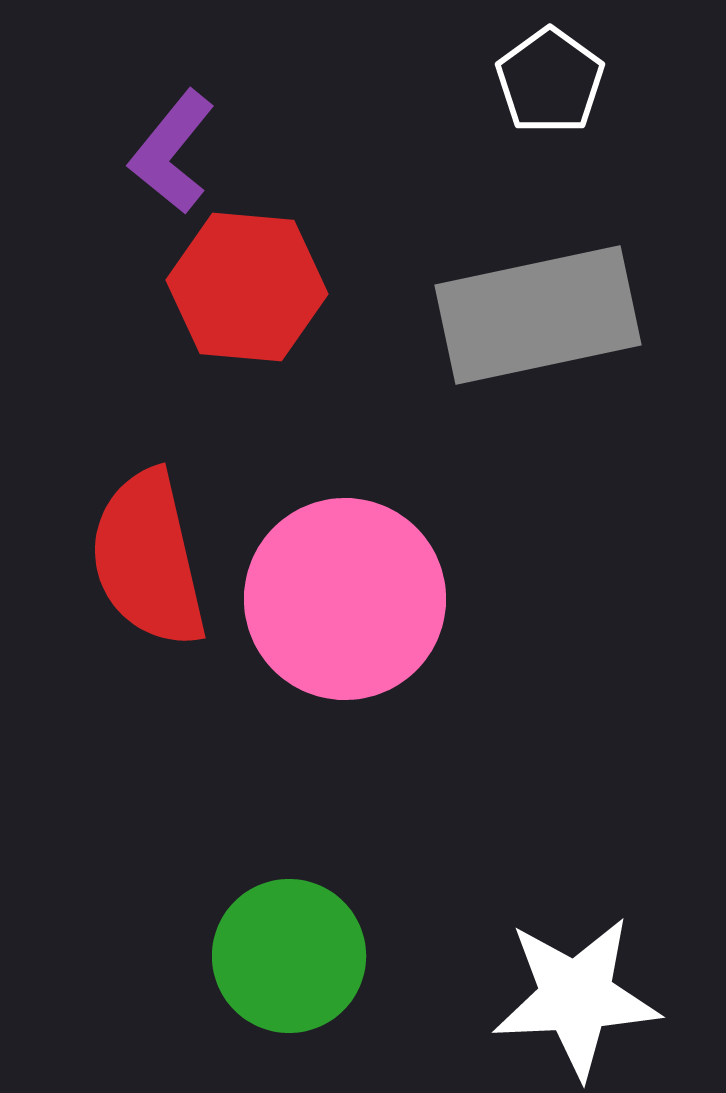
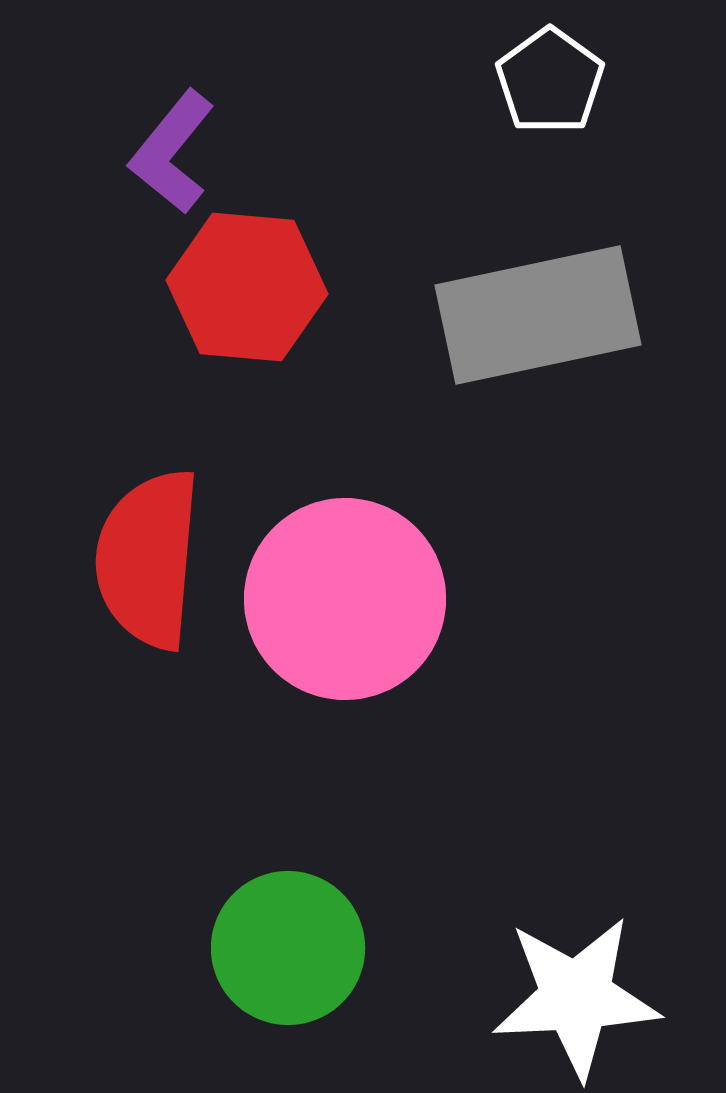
red semicircle: rotated 18 degrees clockwise
green circle: moved 1 px left, 8 px up
